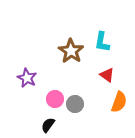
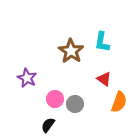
red triangle: moved 3 px left, 4 px down
